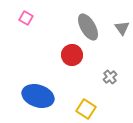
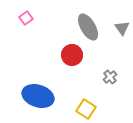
pink square: rotated 24 degrees clockwise
